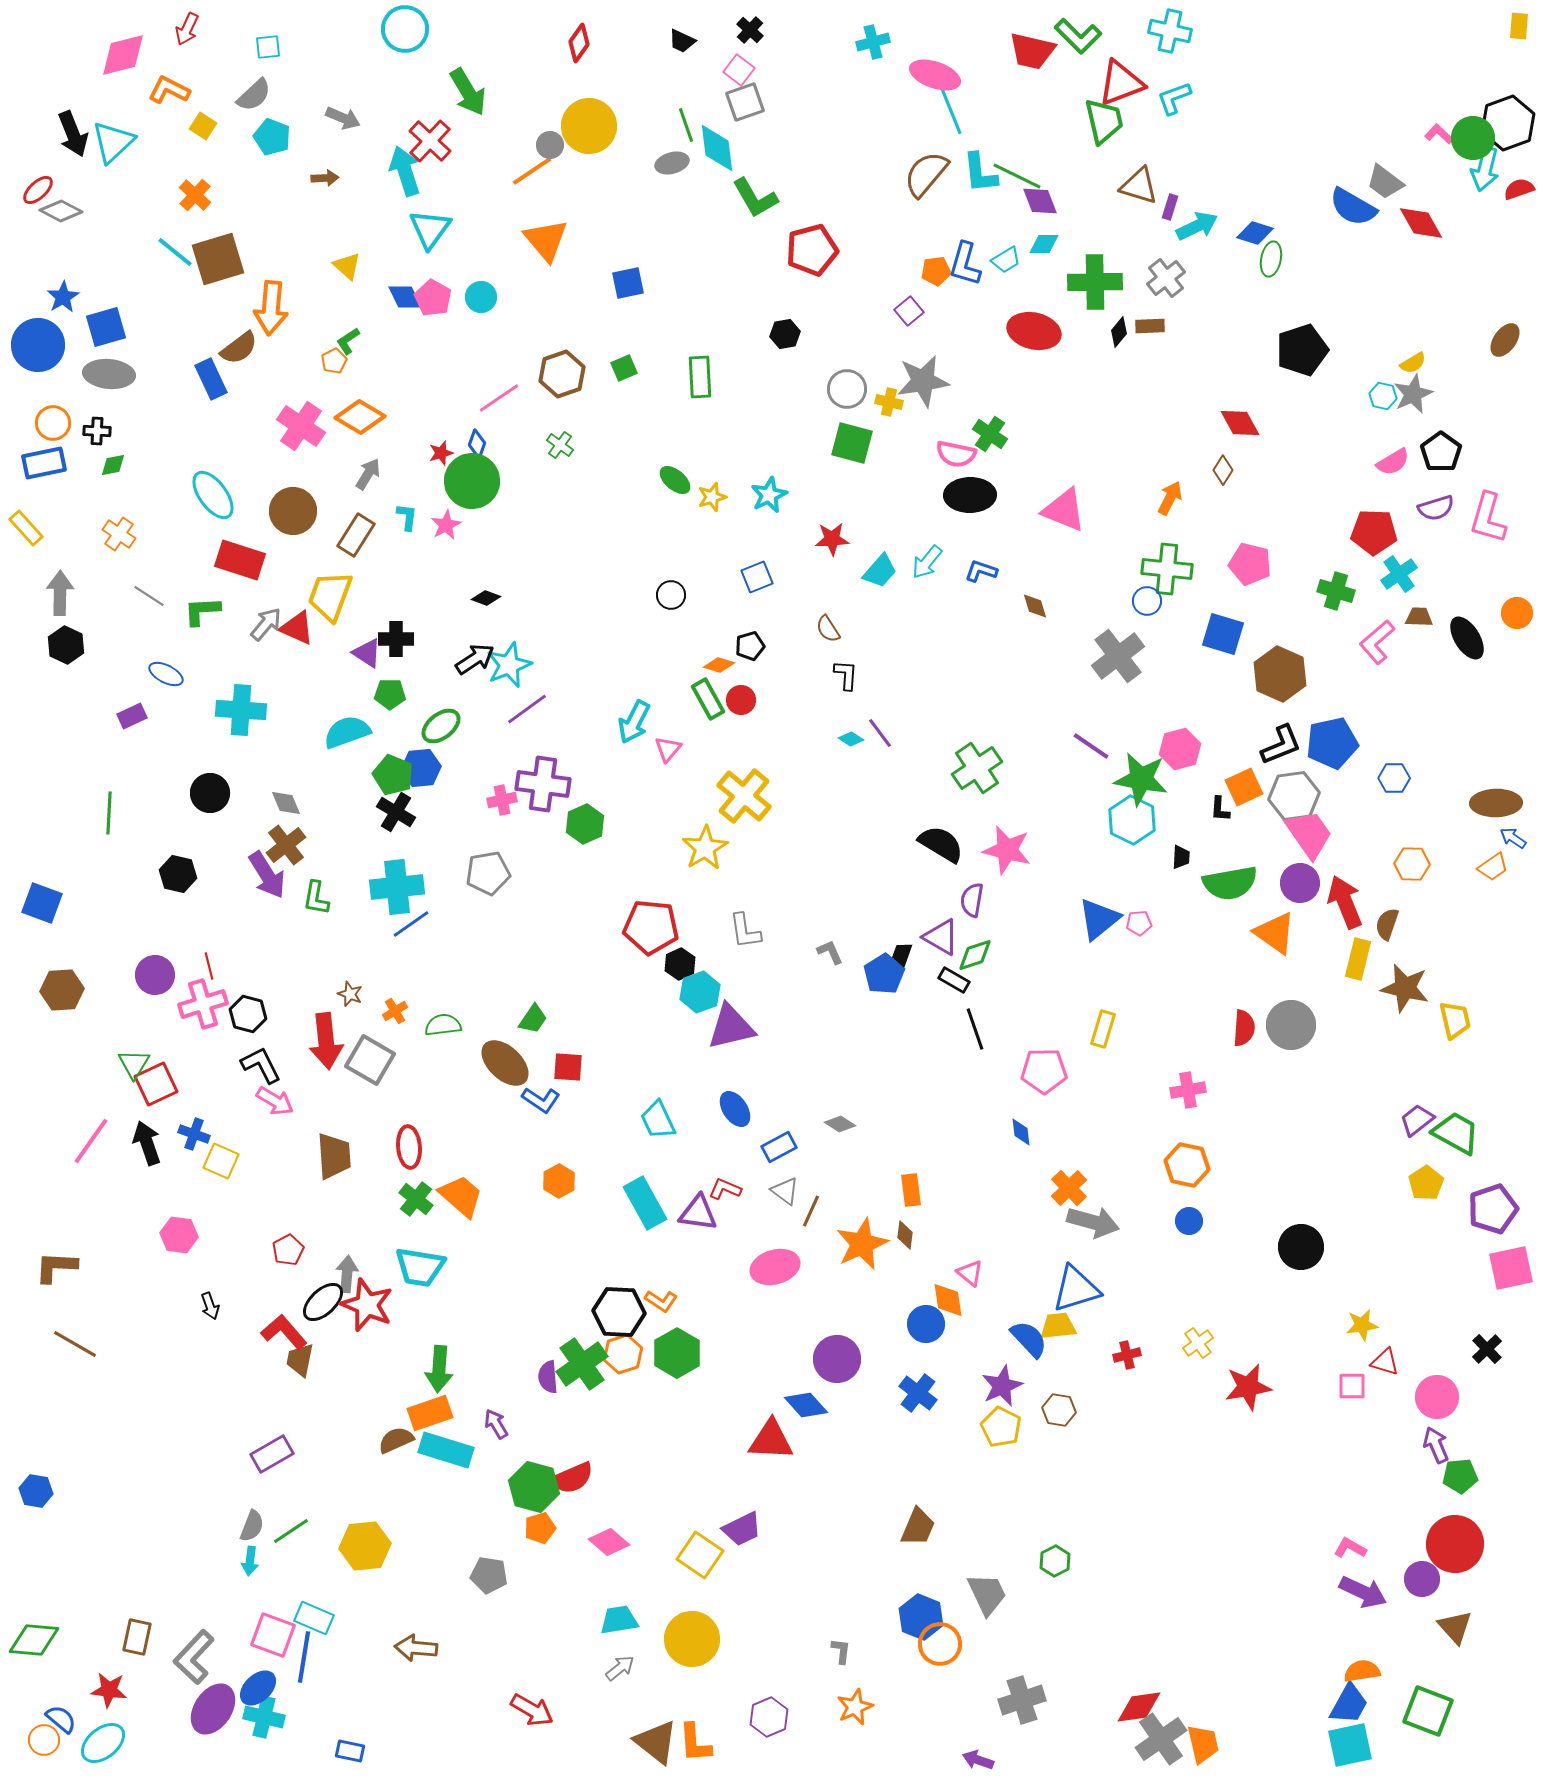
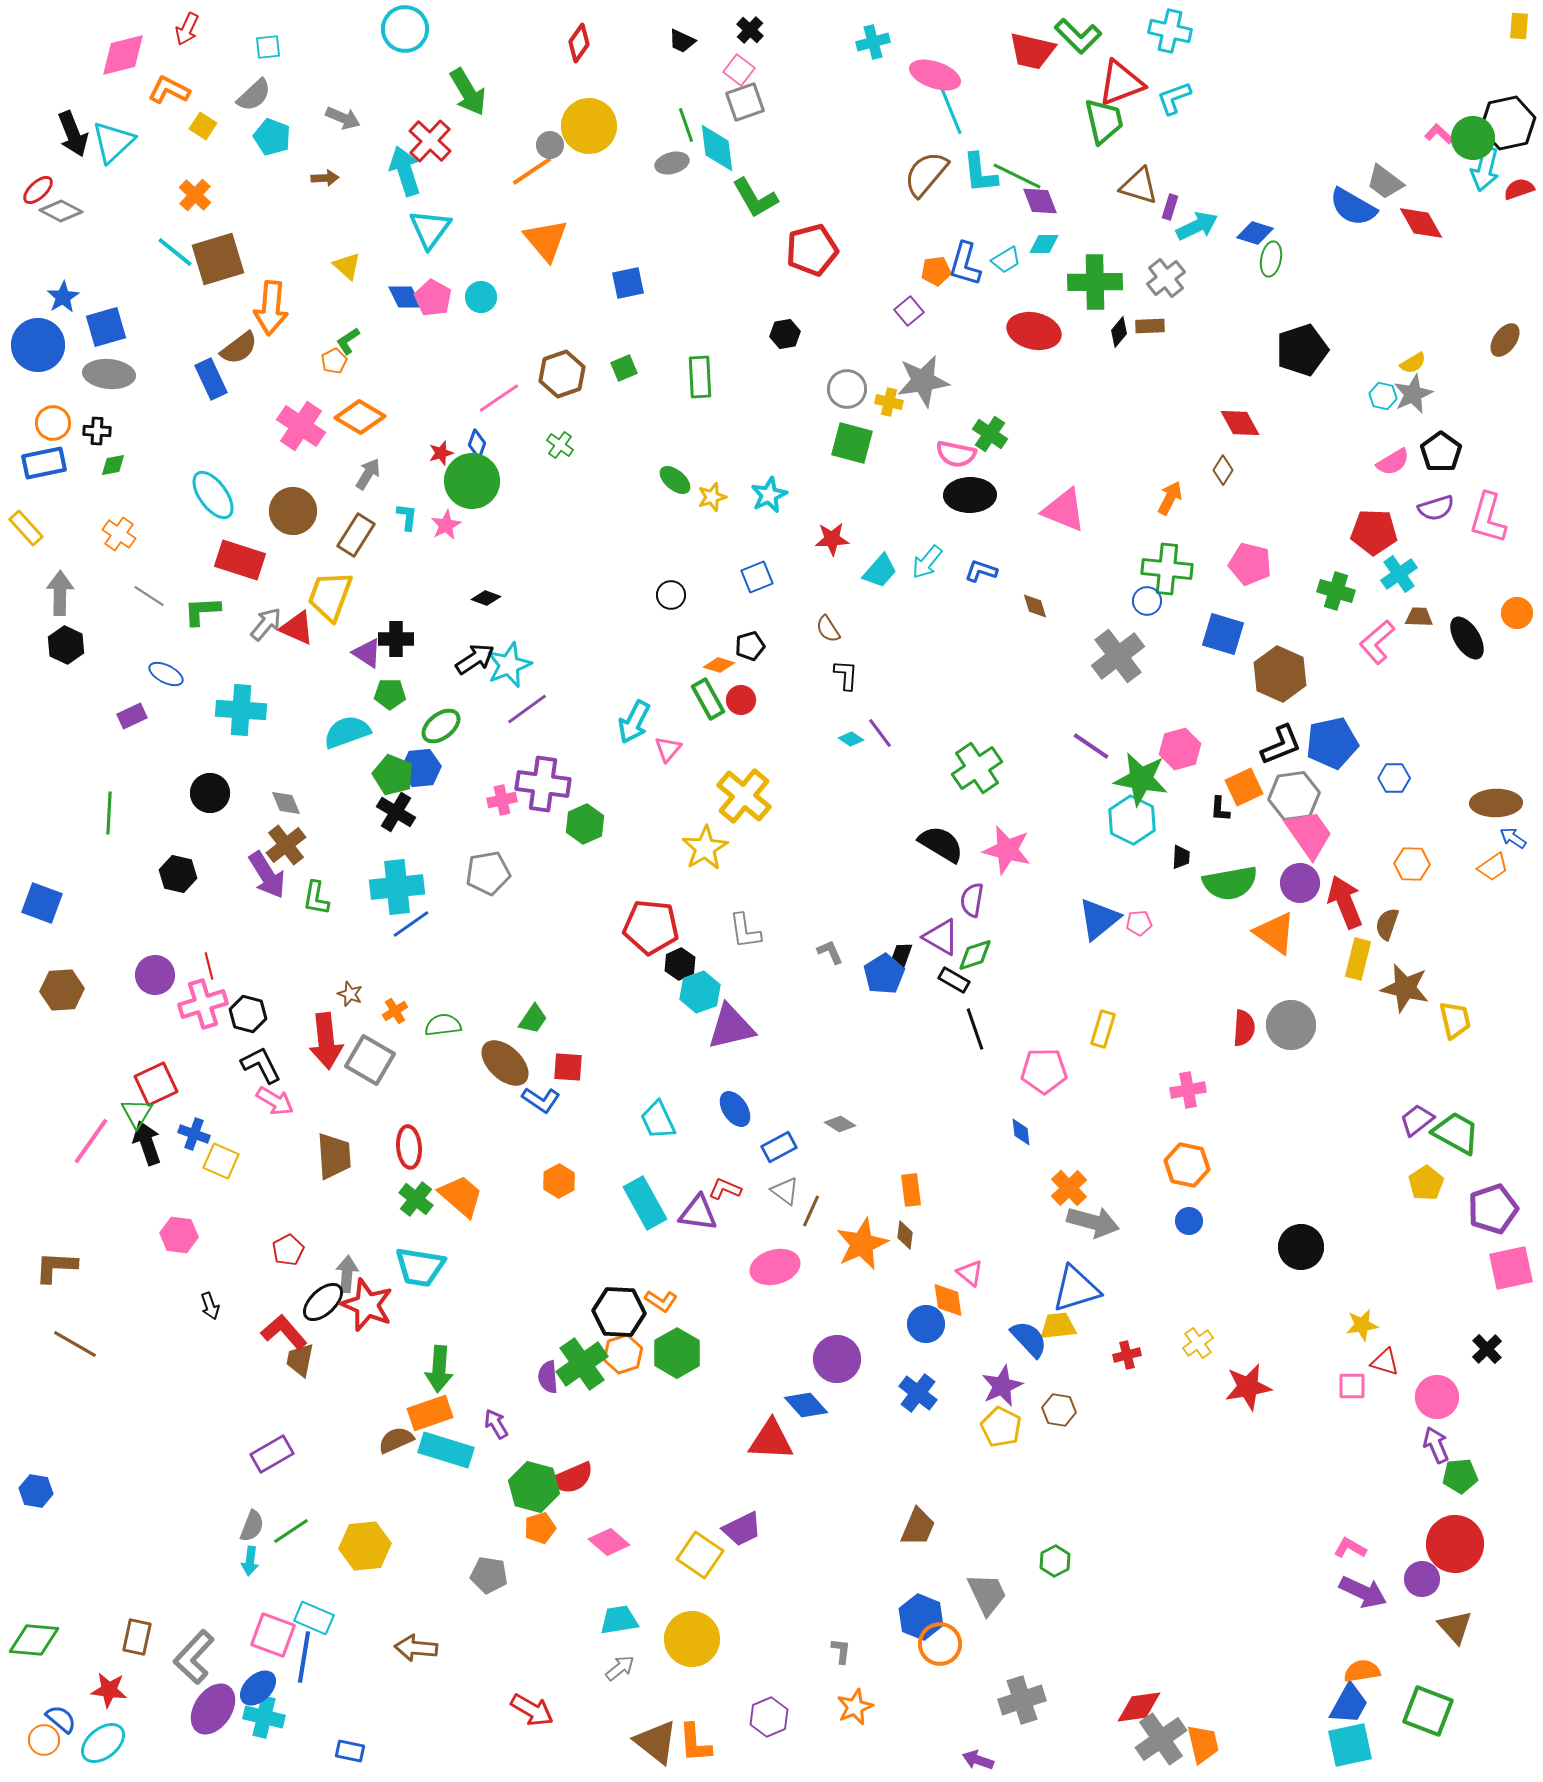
black hexagon at (1508, 123): rotated 8 degrees clockwise
green triangle at (134, 1064): moved 3 px right, 49 px down
